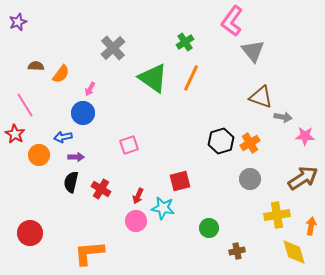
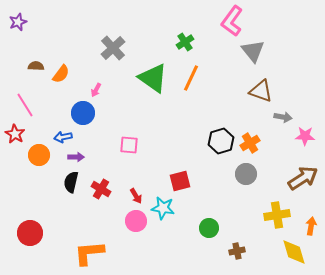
pink arrow: moved 6 px right, 1 px down
brown triangle: moved 6 px up
pink square: rotated 24 degrees clockwise
gray circle: moved 4 px left, 5 px up
red arrow: moved 2 px left; rotated 56 degrees counterclockwise
